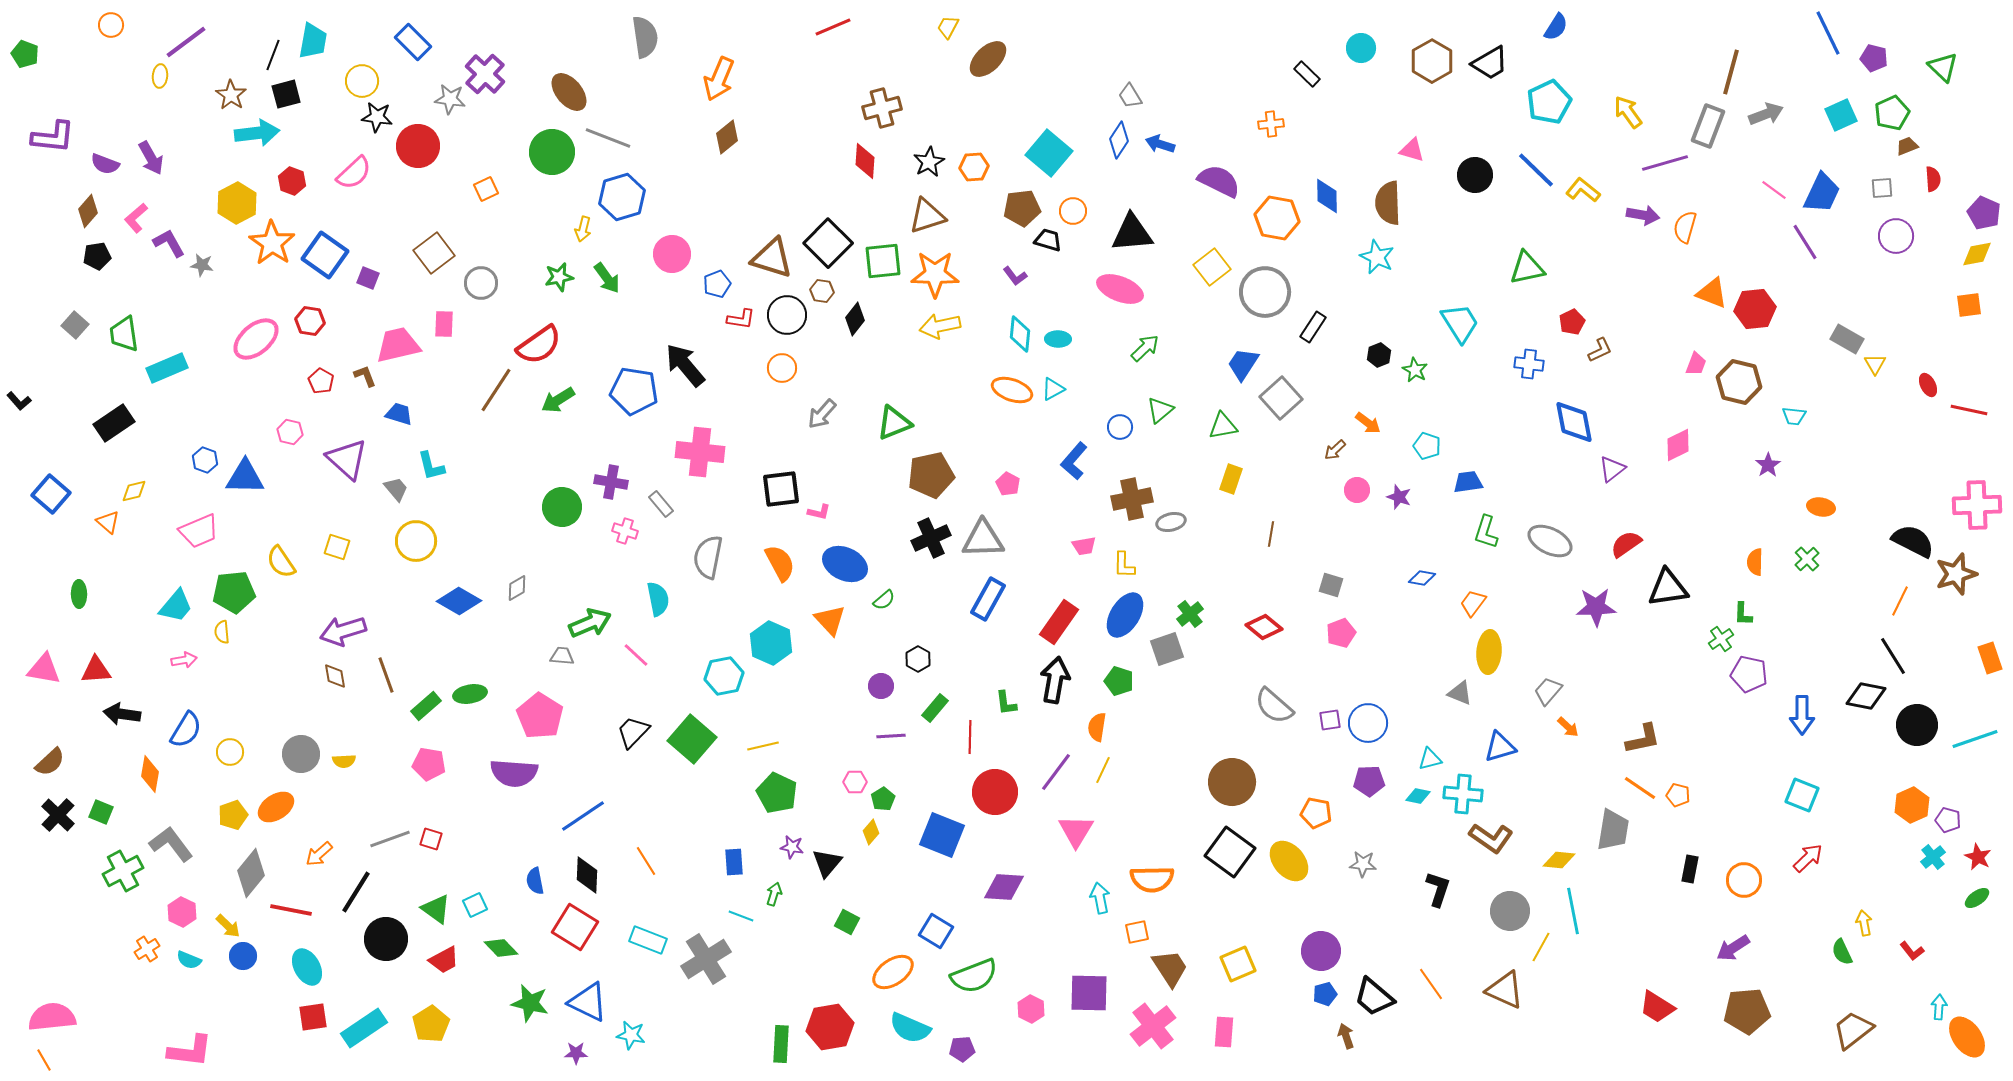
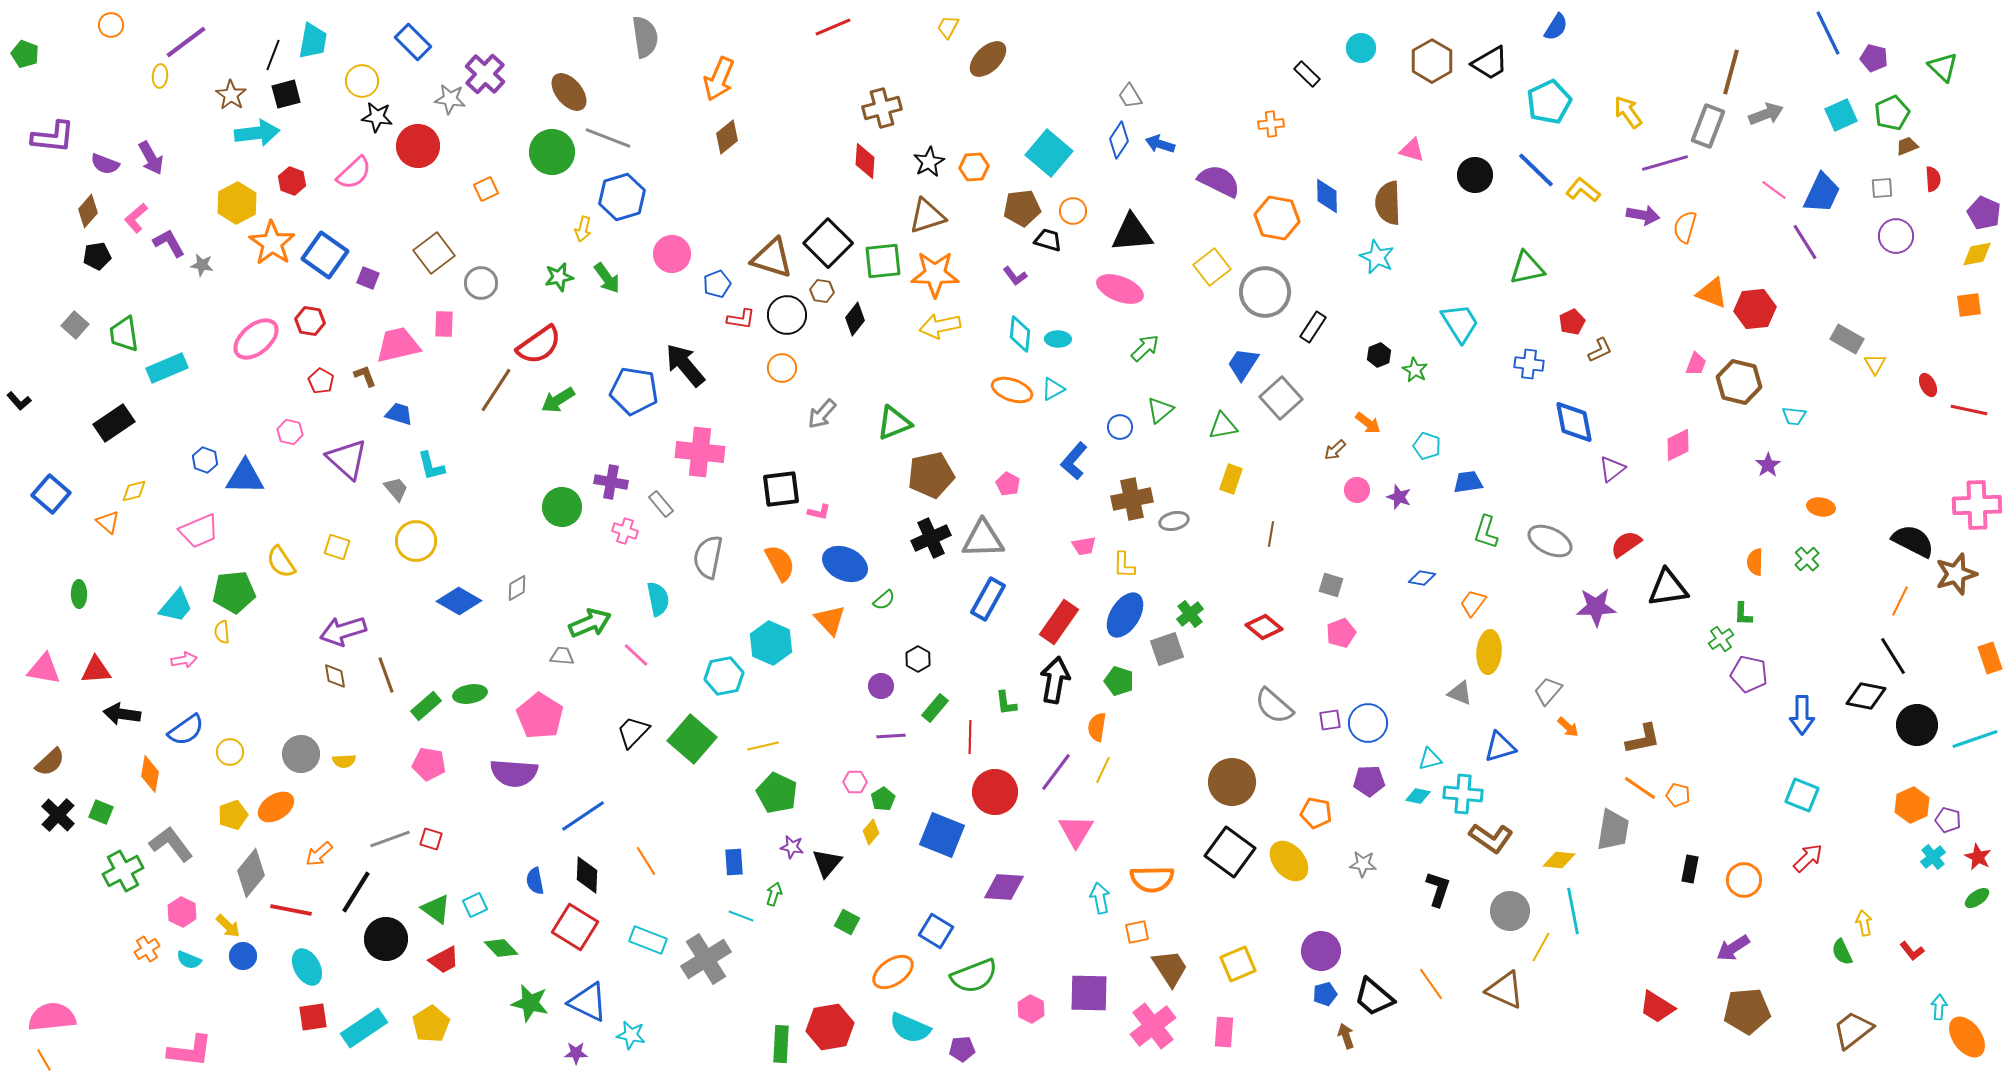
gray ellipse at (1171, 522): moved 3 px right, 1 px up
blue semicircle at (186, 730): rotated 24 degrees clockwise
